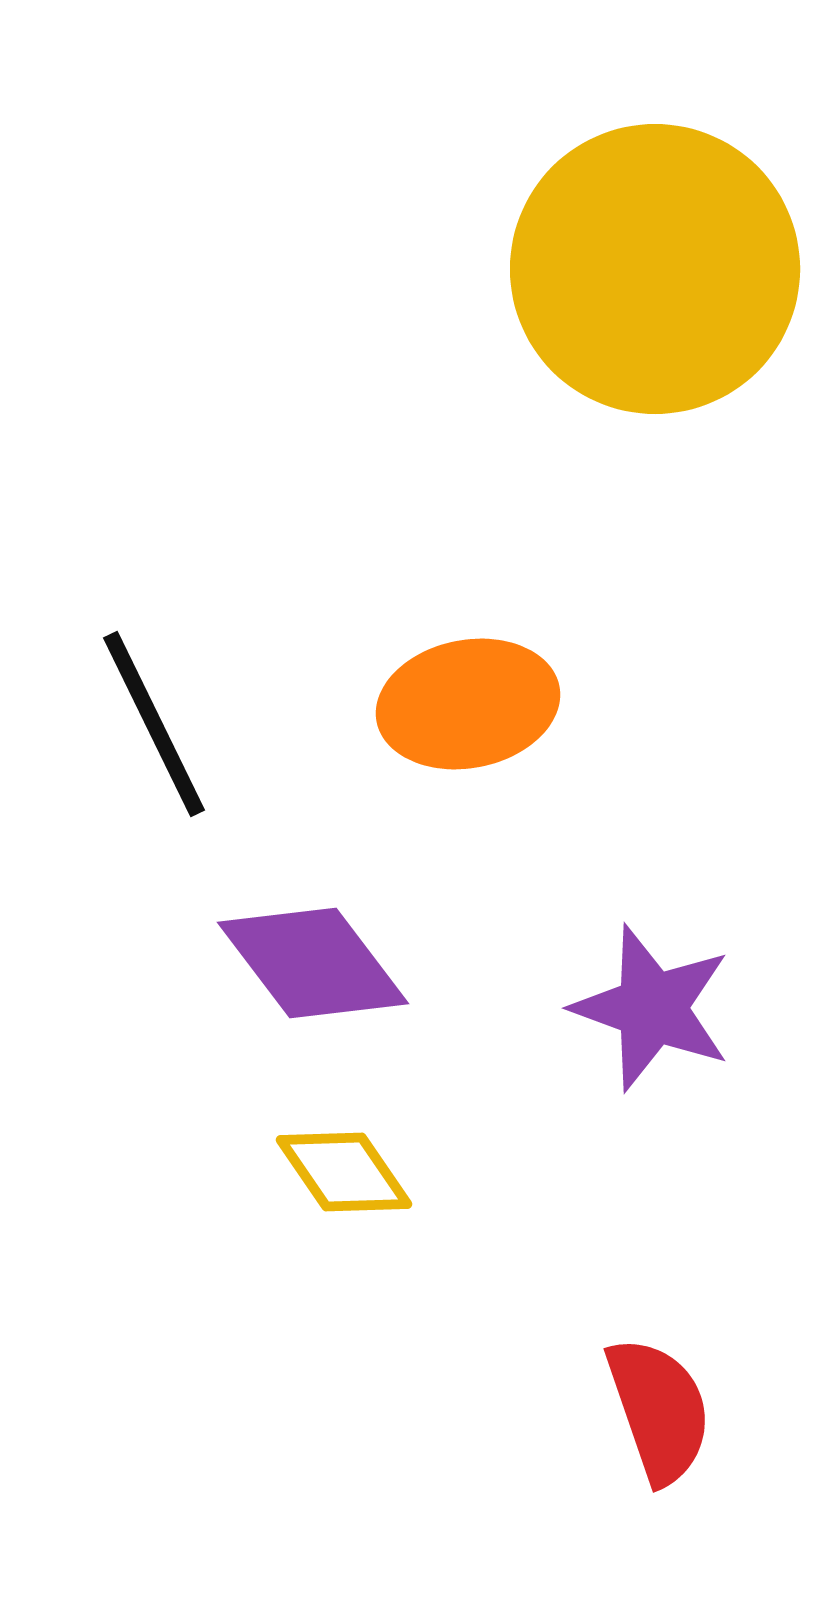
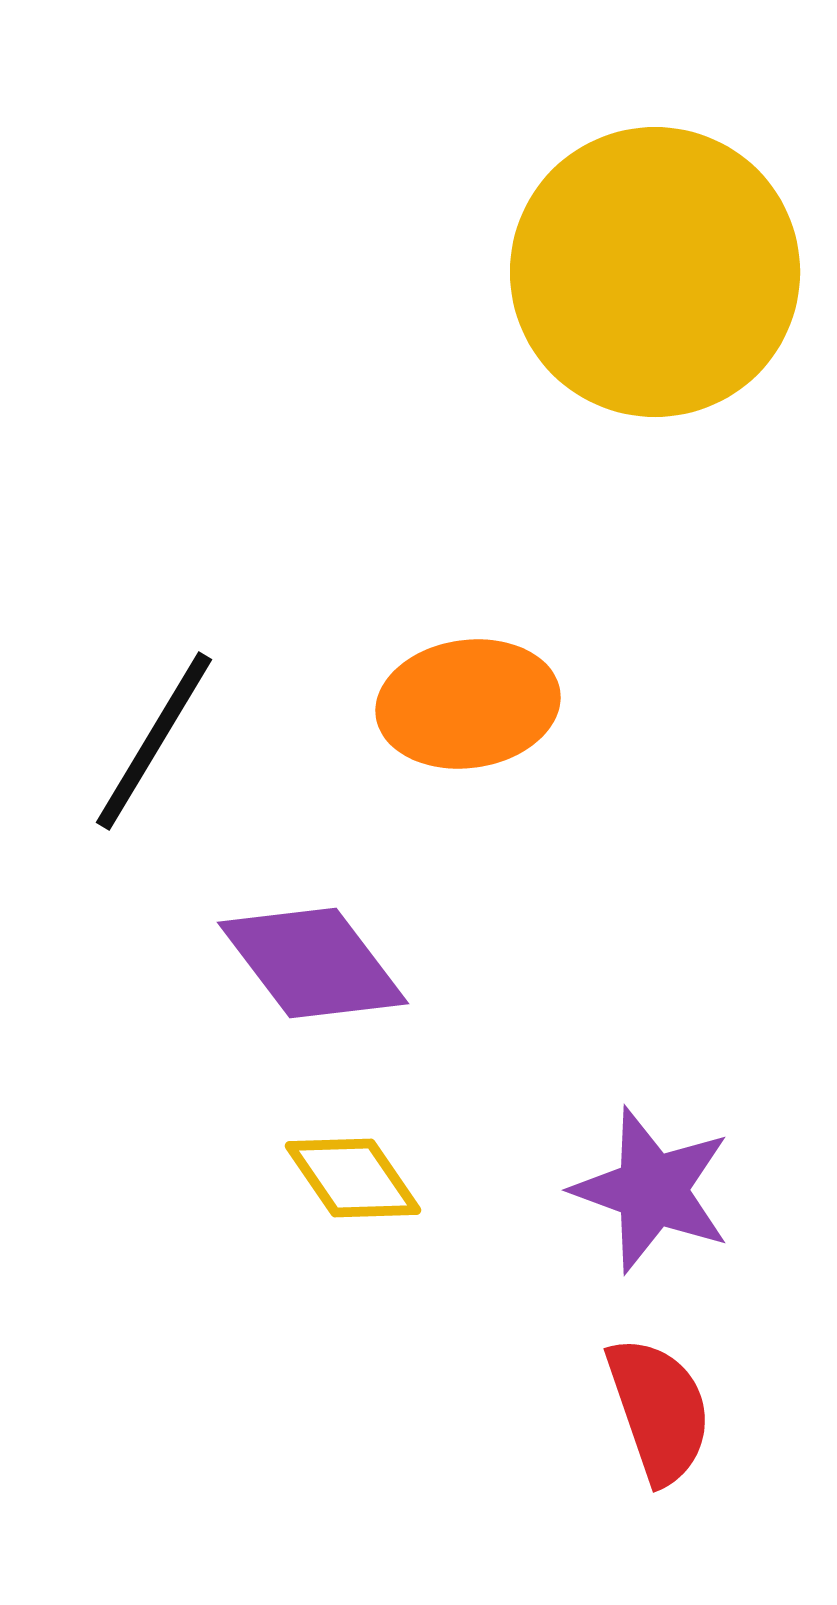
yellow circle: moved 3 px down
orange ellipse: rotated 3 degrees clockwise
black line: moved 17 px down; rotated 57 degrees clockwise
purple star: moved 182 px down
yellow diamond: moved 9 px right, 6 px down
